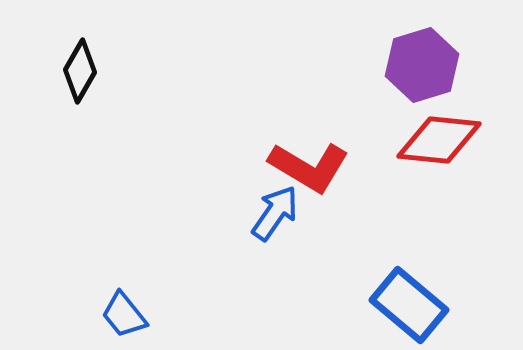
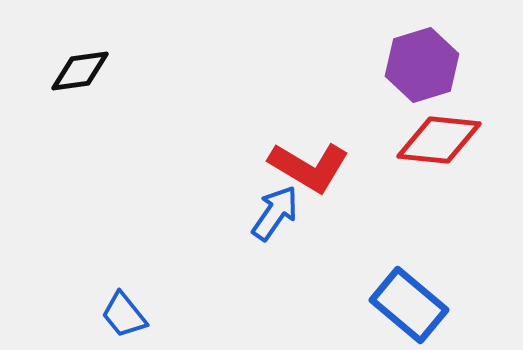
black diamond: rotated 52 degrees clockwise
